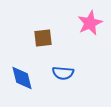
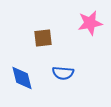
pink star: rotated 15 degrees clockwise
